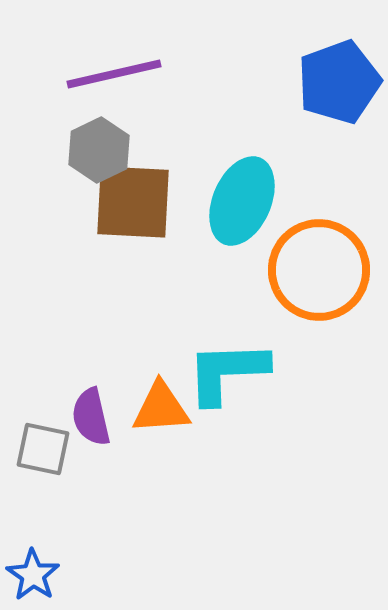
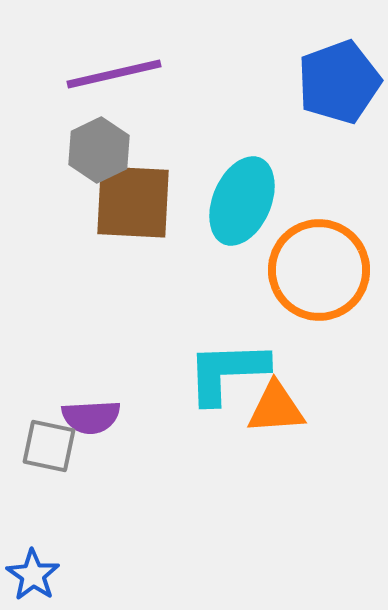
orange triangle: moved 115 px right
purple semicircle: rotated 80 degrees counterclockwise
gray square: moved 6 px right, 3 px up
